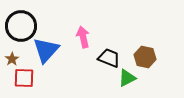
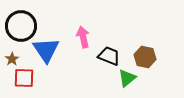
blue triangle: rotated 16 degrees counterclockwise
black trapezoid: moved 2 px up
green triangle: rotated 12 degrees counterclockwise
